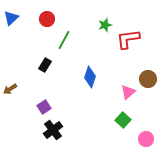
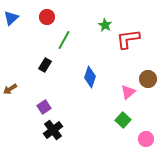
red circle: moved 2 px up
green star: rotated 24 degrees counterclockwise
